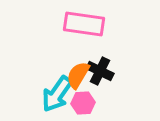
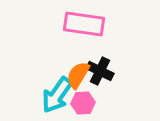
cyan arrow: moved 1 px down
